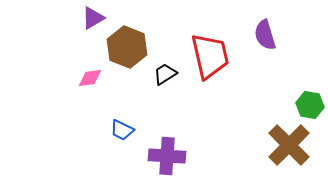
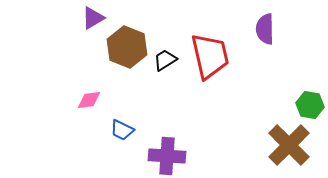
purple semicircle: moved 6 px up; rotated 16 degrees clockwise
black trapezoid: moved 14 px up
pink diamond: moved 1 px left, 22 px down
